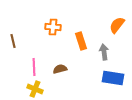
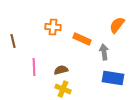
orange rectangle: moved 1 px right, 2 px up; rotated 48 degrees counterclockwise
brown semicircle: moved 1 px right, 1 px down
yellow cross: moved 28 px right
